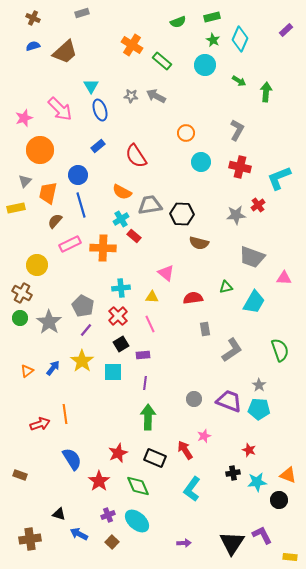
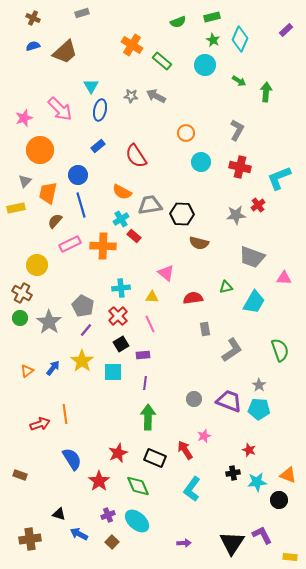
blue ellipse at (100, 110): rotated 30 degrees clockwise
orange cross at (103, 248): moved 2 px up
